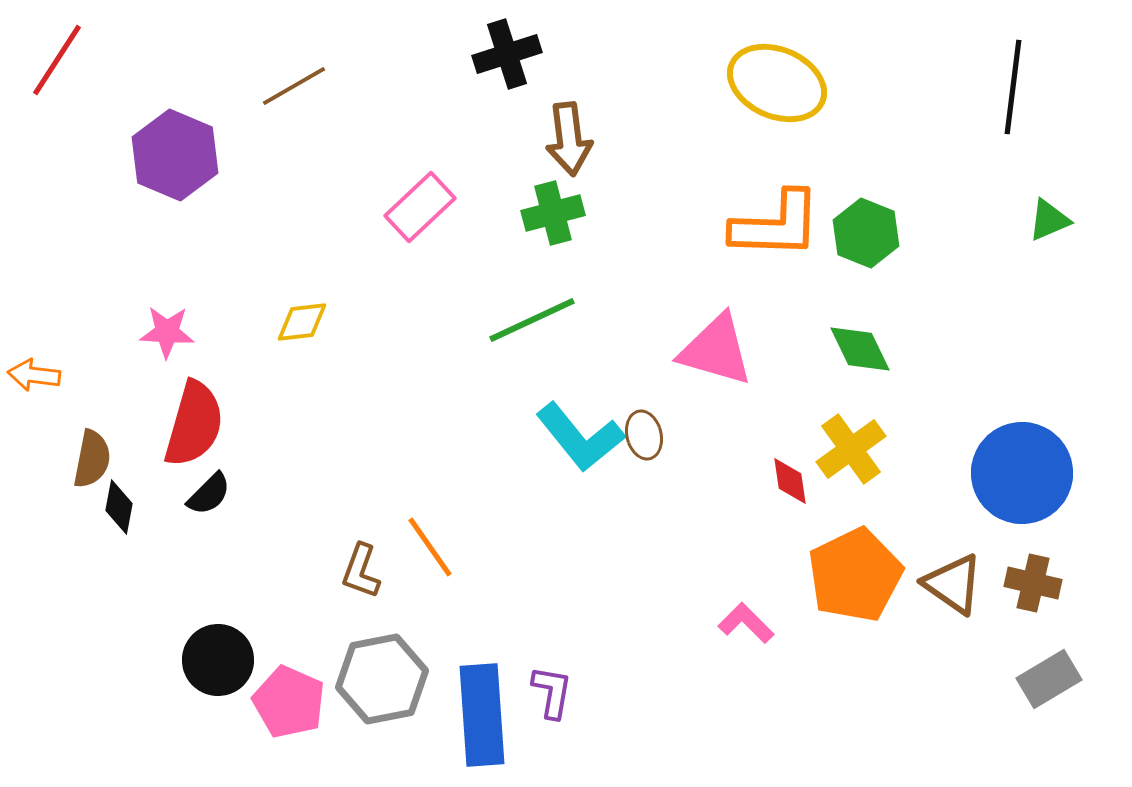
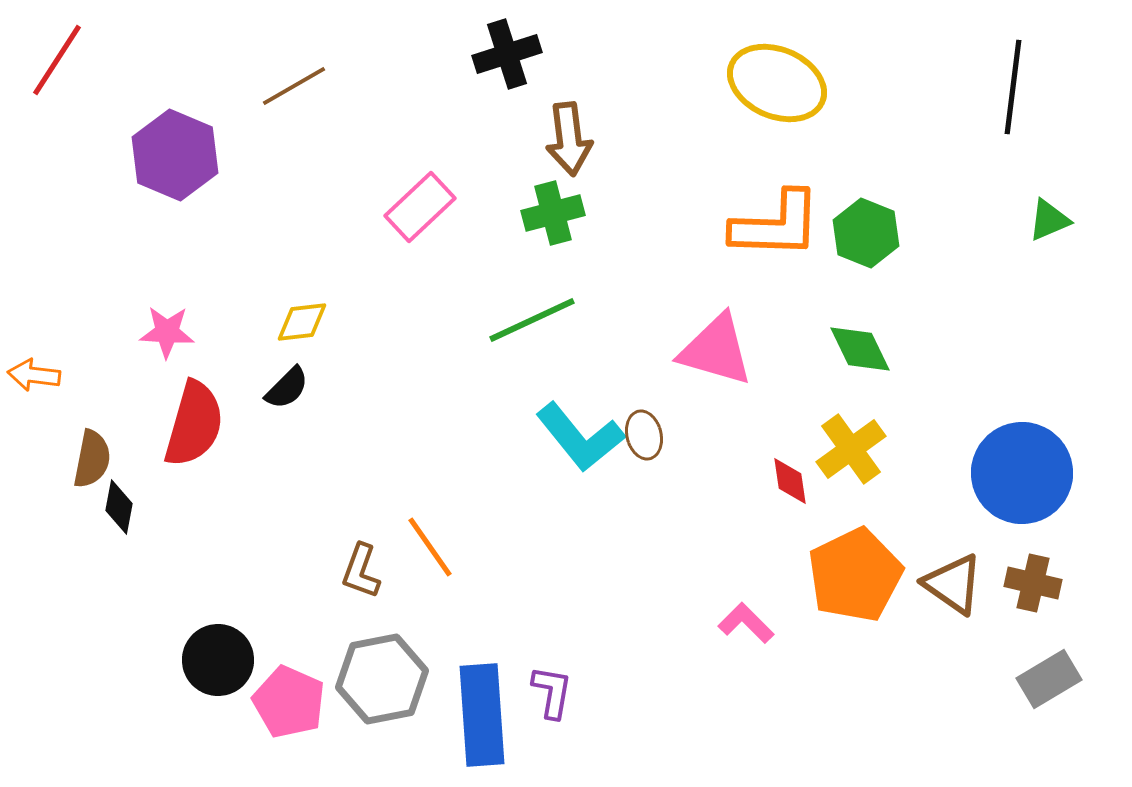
black semicircle: moved 78 px right, 106 px up
